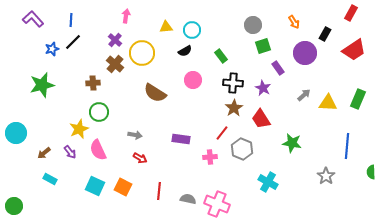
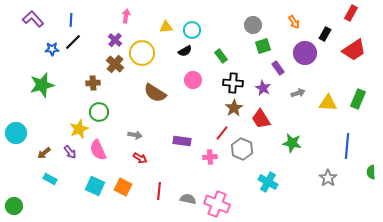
blue star at (52, 49): rotated 16 degrees clockwise
gray arrow at (304, 95): moved 6 px left, 2 px up; rotated 24 degrees clockwise
purple rectangle at (181, 139): moved 1 px right, 2 px down
gray star at (326, 176): moved 2 px right, 2 px down
